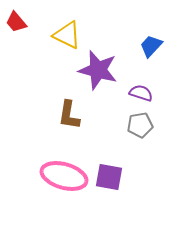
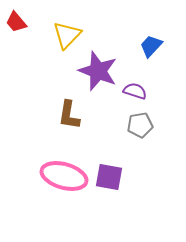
yellow triangle: rotated 48 degrees clockwise
purple star: moved 1 px down; rotated 6 degrees clockwise
purple semicircle: moved 6 px left, 2 px up
